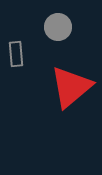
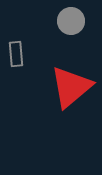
gray circle: moved 13 px right, 6 px up
